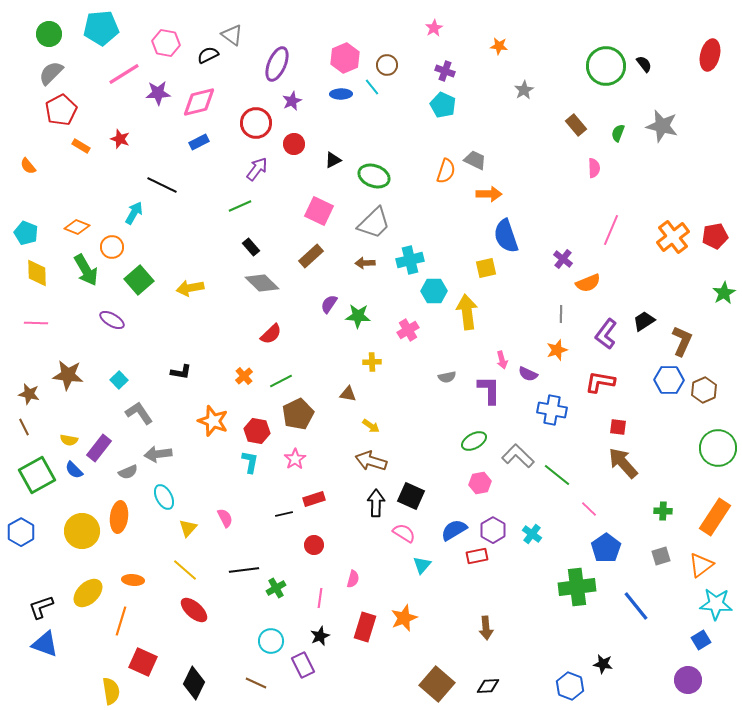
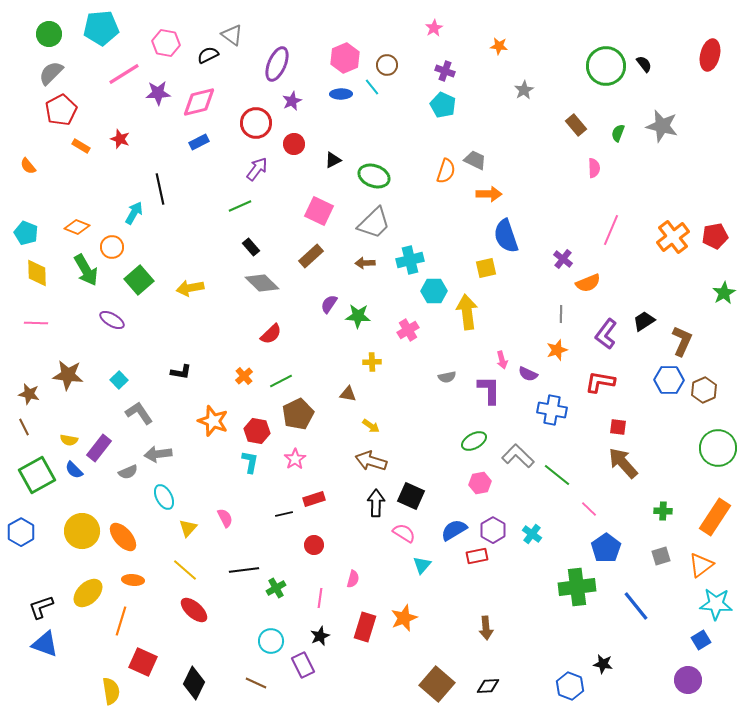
black line at (162, 185): moved 2 px left, 4 px down; rotated 52 degrees clockwise
orange ellipse at (119, 517): moved 4 px right, 20 px down; rotated 48 degrees counterclockwise
